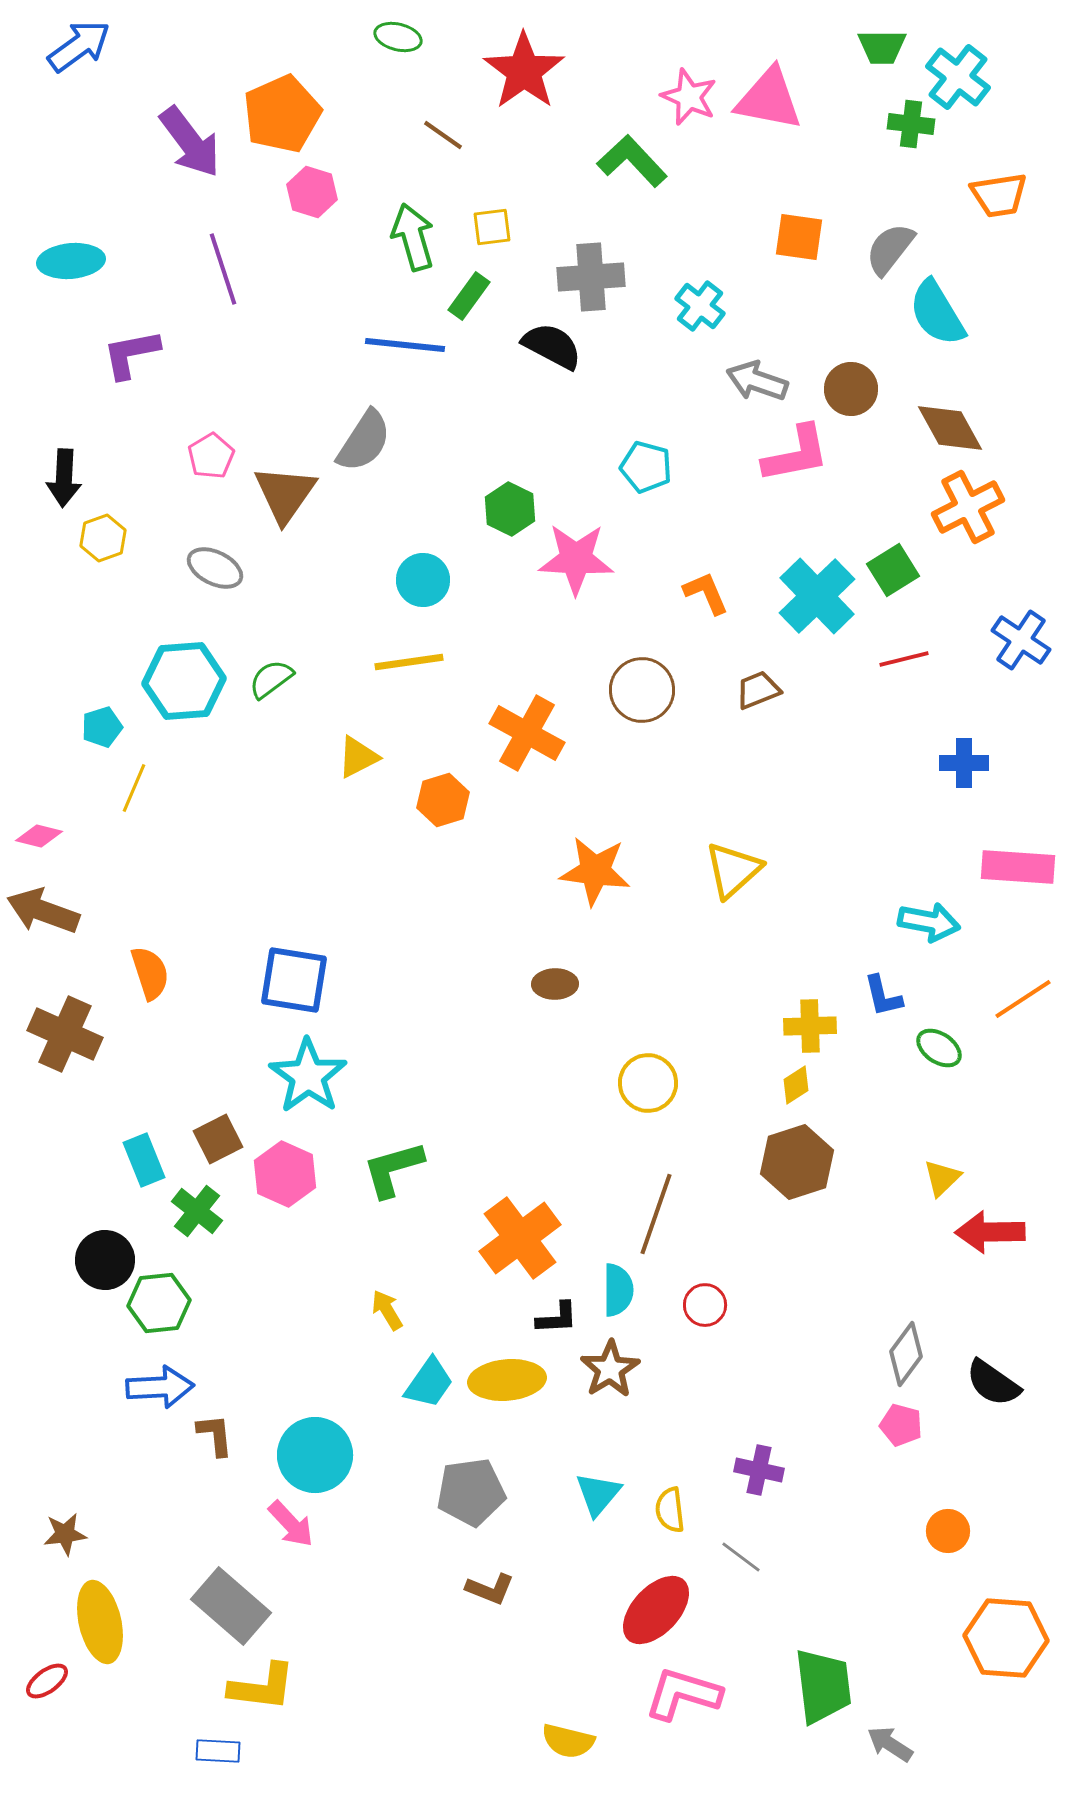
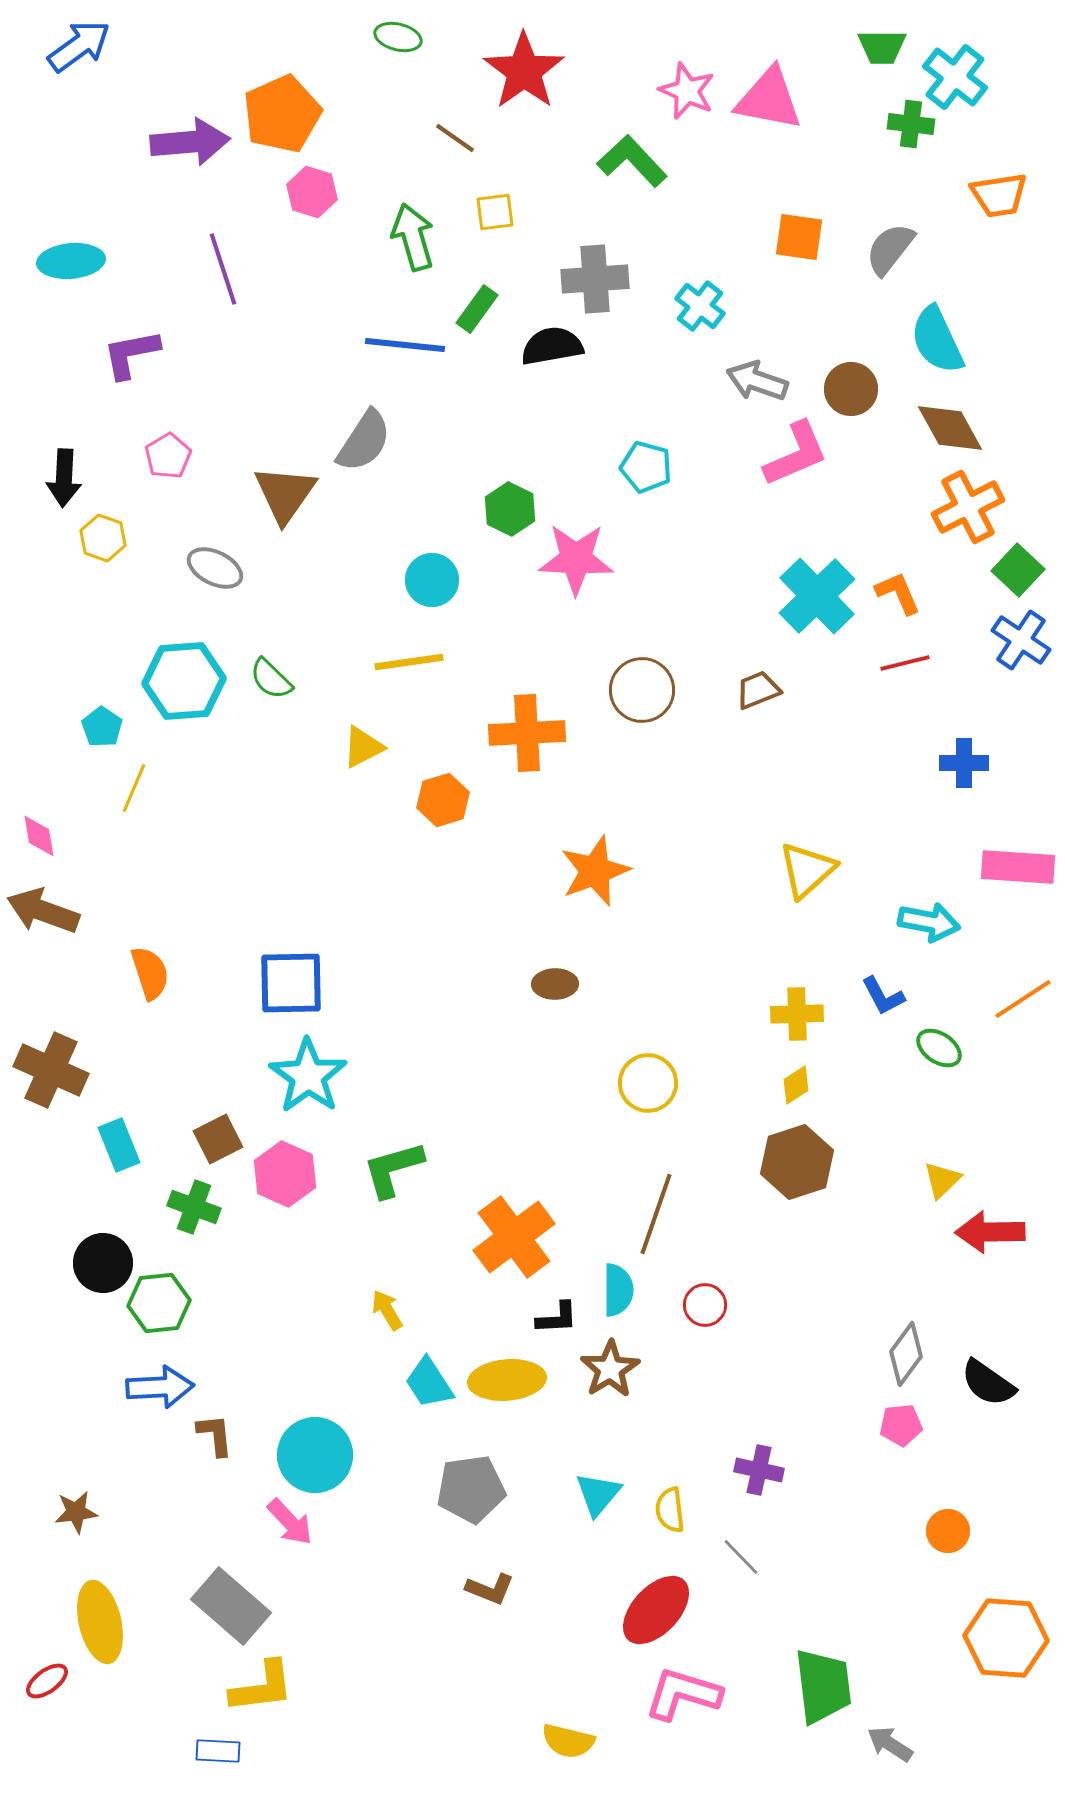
cyan cross at (958, 77): moved 3 px left
pink star at (689, 97): moved 2 px left, 6 px up
brown line at (443, 135): moved 12 px right, 3 px down
purple arrow at (190, 142): rotated 58 degrees counterclockwise
yellow square at (492, 227): moved 3 px right, 15 px up
gray cross at (591, 277): moved 4 px right, 2 px down
green rectangle at (469, 296): moved 8 px right, 13 px down
cyan semicircle at (937, 313): moved 27 px down; rotated 6 degrees clockwise
black semicircle at (552, 346): rotated 38 degrees counterclockwise
pink L-shape at (796, 454): rotated 12 degrees counterclockwise
pink pentagon at (211, 456): moved 43 px left
yellow hexagon at (103, 538): rotated 21 degrees counterclockwise
green square at (893, 570): moved 125 px right; rotated 15 degrees counterclockwise
cyan circle at (423, 580): moved 9 px right
orange L-shape at (706, 593): moved 192 px right
red line at (904, 659): moved 1 px right, 4 px down
green semicircle at (271, 679): rotated 99 degrees counterclockwise
cyan pentagon at (102, 727): rotated 21 degrees counterclockwise
orange cross at (527, 733): rotated 32 degrees counterclockwise
yellow triangle at (358, 757): moved 5 px right, 10 px up
pink diamond at (39, 836): rotated 66 degrees clockwise
yellow triangle at (733, 870): moved 74 px right
orange star at (595, 871): rotated 28 degrees counterclockwise
blue square at (294, 980): moved 3 px left, 3 px down; rotated 10 degrees counterclockwise
blue L-shape at (883, 996): rotated 15 degrees counterclockwise
yellow cross at (810, 1026): moved 13 px left, 12 px up
brown cross at (65, 1034): moved 14 px left, 36 px down
cyan rectangle at (144, 1160): moved 25 px left, 15 px up
yellow triangle at (942, 1178): moved 2 px down
green cross at (197, 1211): moved 3 px left, 4 px up; rotated 18 degrees counterclockwise
orange cross at (520, 1238): moved 6 px left, 1 px up
black circle at (105, 1260): moved 2 px left, 3 px down
cyan trapezoid at (429, 1383): rotated 112 degrees clockwise
black semicircle at (993, 1383): moved 5 px left
pink pentagon at (901, 1425): rotated 21 degrees counterclockwise
gray pentagon at (471, 1492): moved 3 px up
pink arrow at (291, 1524): moved 1 px left, 2 px up
brown star at (65, 1534): moved 11 px right, 22 px up
gray line at (741, 1557): rotated 9 degrees clockwise
yellow L-shape at (262, 1687): rotated 14 degrees counterclockwise
